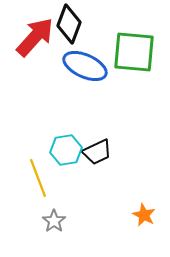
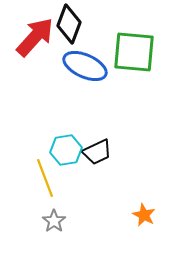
yellow line: moved 7 px right
